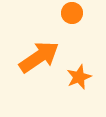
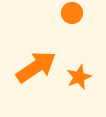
orange arrow: moved 3 px left, 10 px down
